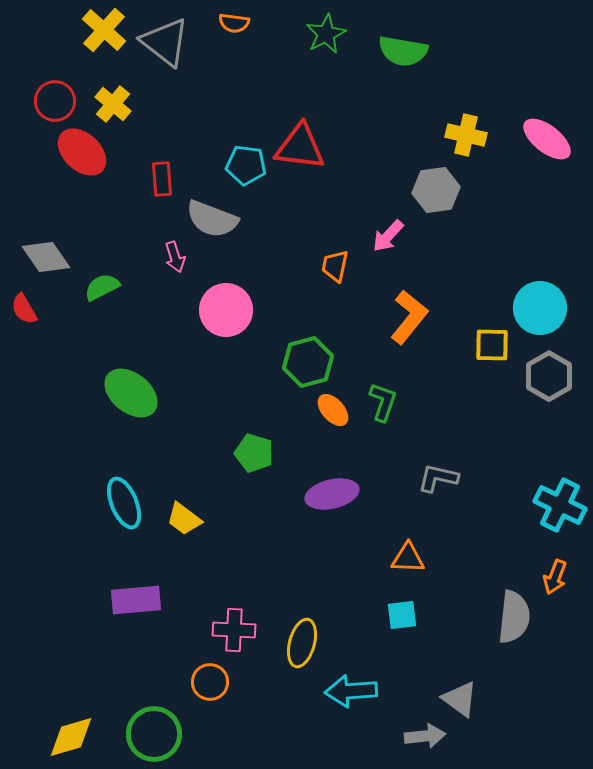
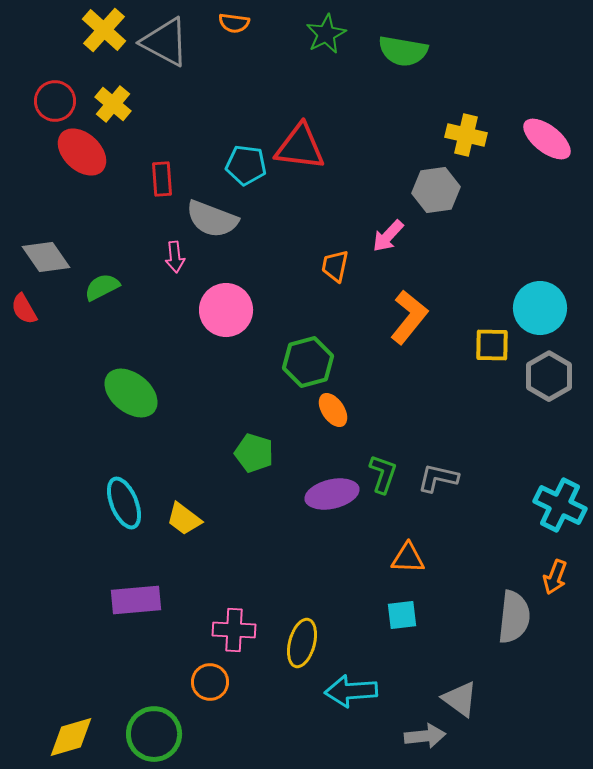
gray triangle at (165, 42): rotated 10 degrees counterclockwise
pink arrow at (175, 257): rotated 12 degrees clockwise
green L-shape at (383, 402): moved 72 px down
orange ellipse at (333, 410): rotated 8 degrees clockwise
